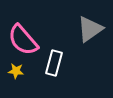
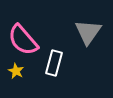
gray triangle: moved 2 px left, 3 px down; rotated 20 degrees counterclockwise
yellow star: rotated 21 degrees clockwise
